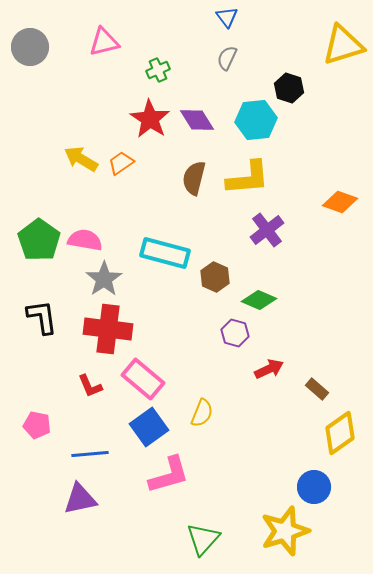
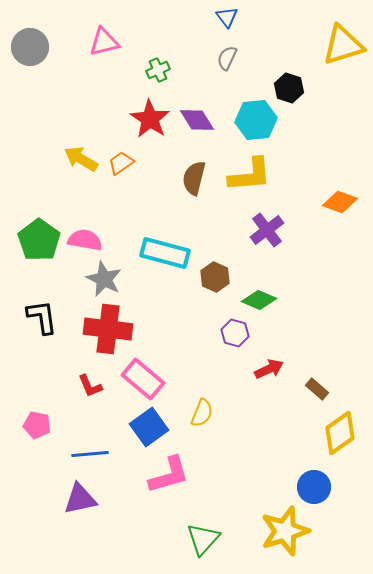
yellow L-shape: moved 2 px right, 3 px up
gray star: rotated 12 degrees counterclockwise
